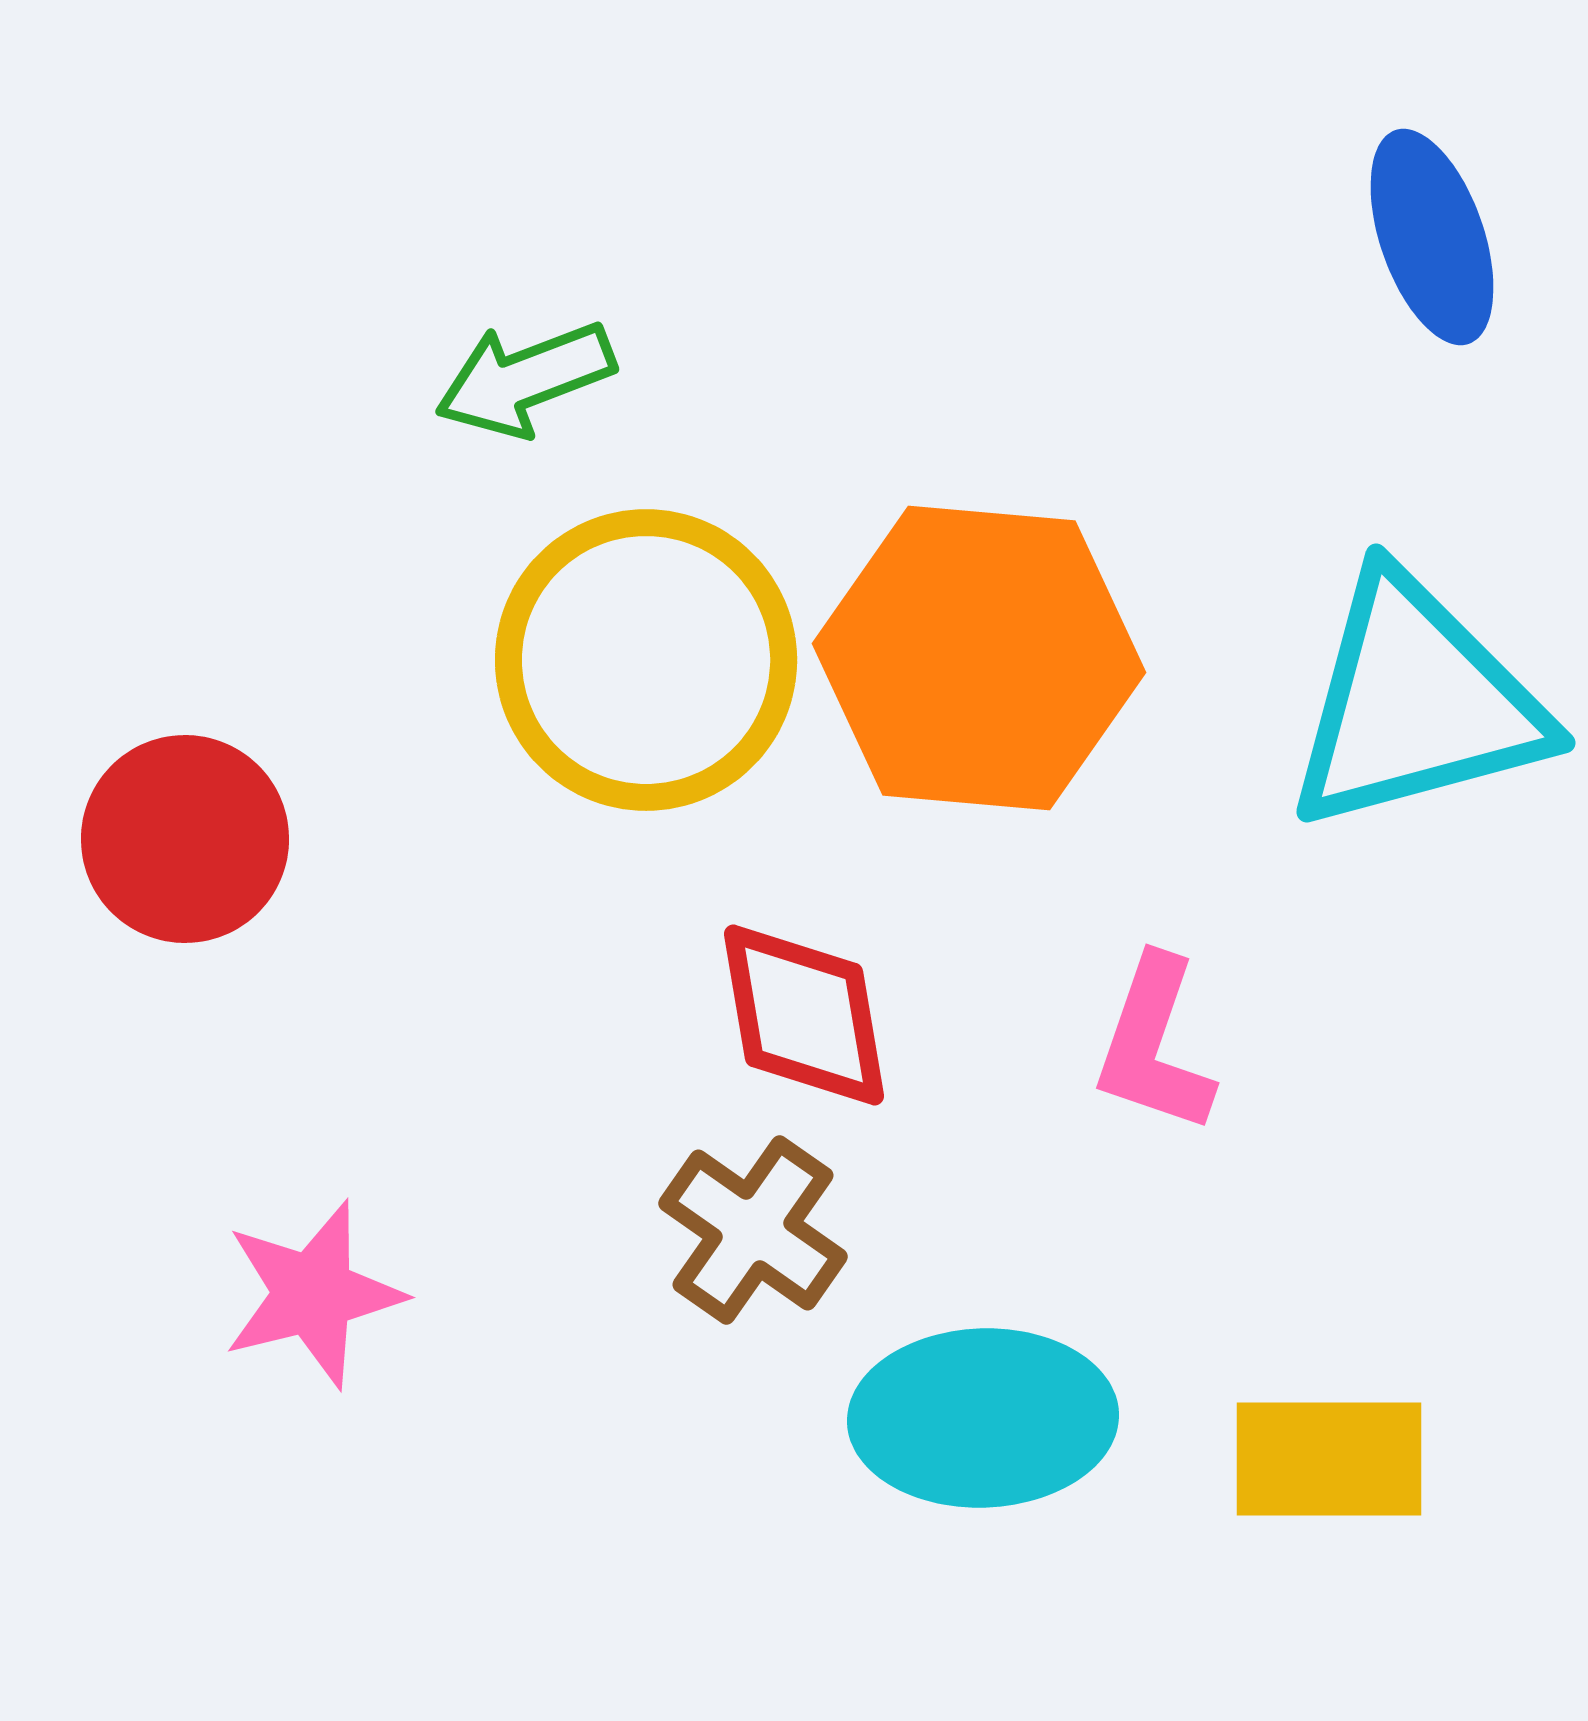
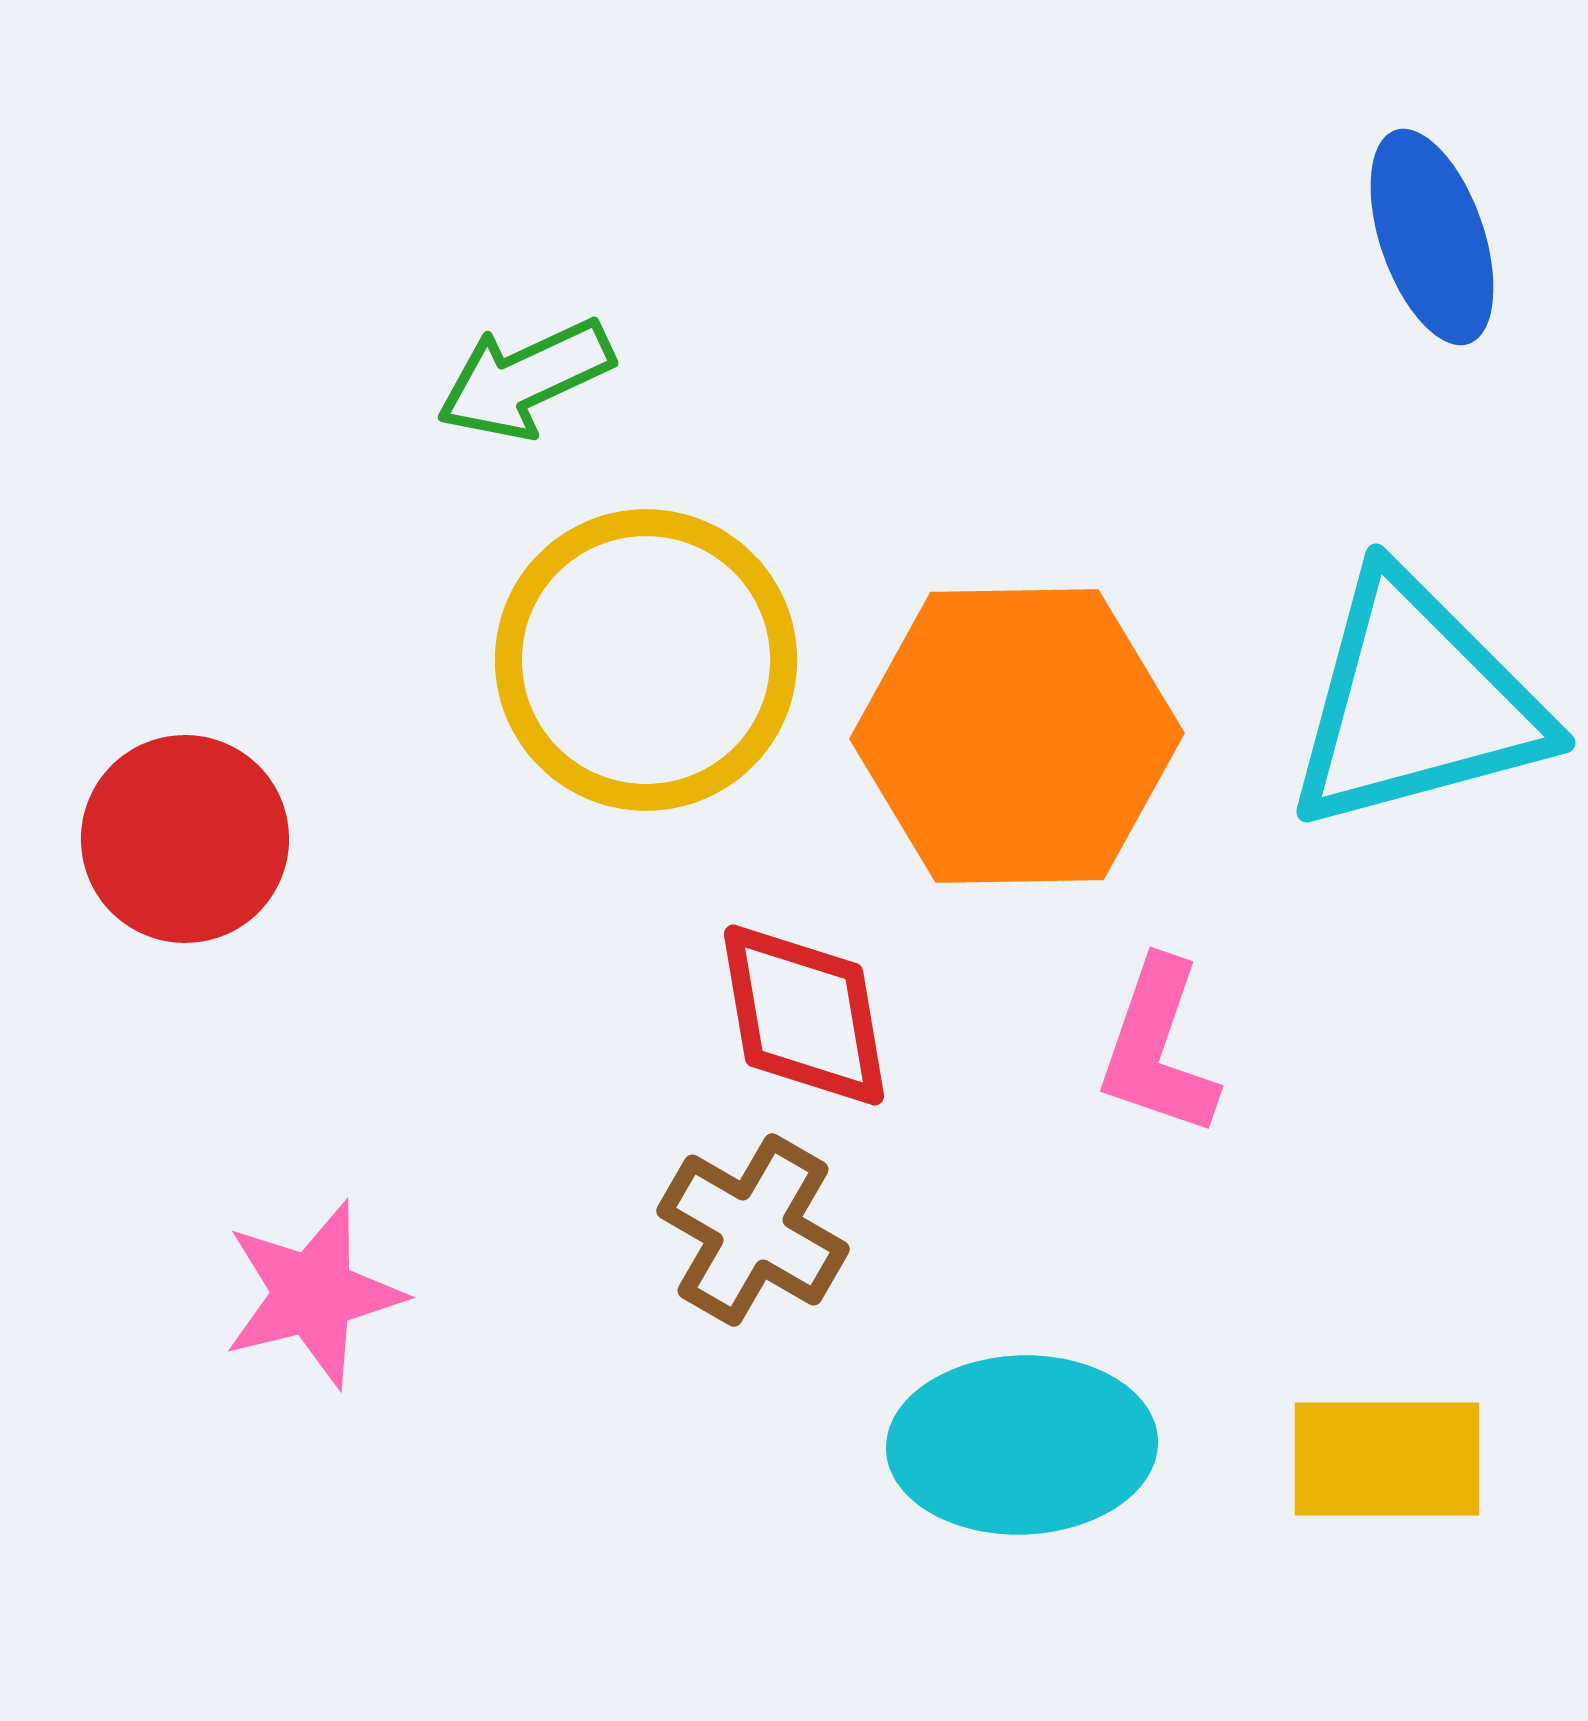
green arrow: rotated 4 degrees counterclockwise
orange hexagon: moved 38 px right, 78 px down; rotated 6 degrees counterclockwise
pink L-shape: moved 4 px right, 3 px down
brown cross: rotated 5 degrees counterclockwise
cyan ellipse: moved 39 px right, 27 px down
yellow rectangle: moved 58 px right
